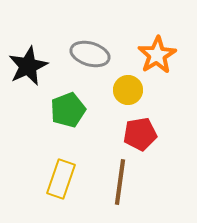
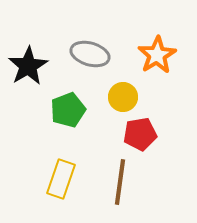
black star: rotated 6 degrees counterclockwise
yellow circle: moved 5 px left, 7 px down
